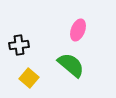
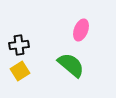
pink ellipse: moved 3 px right
yellow square: moved 9 px left, 7 px up; rotated 18 degrees clockwise
